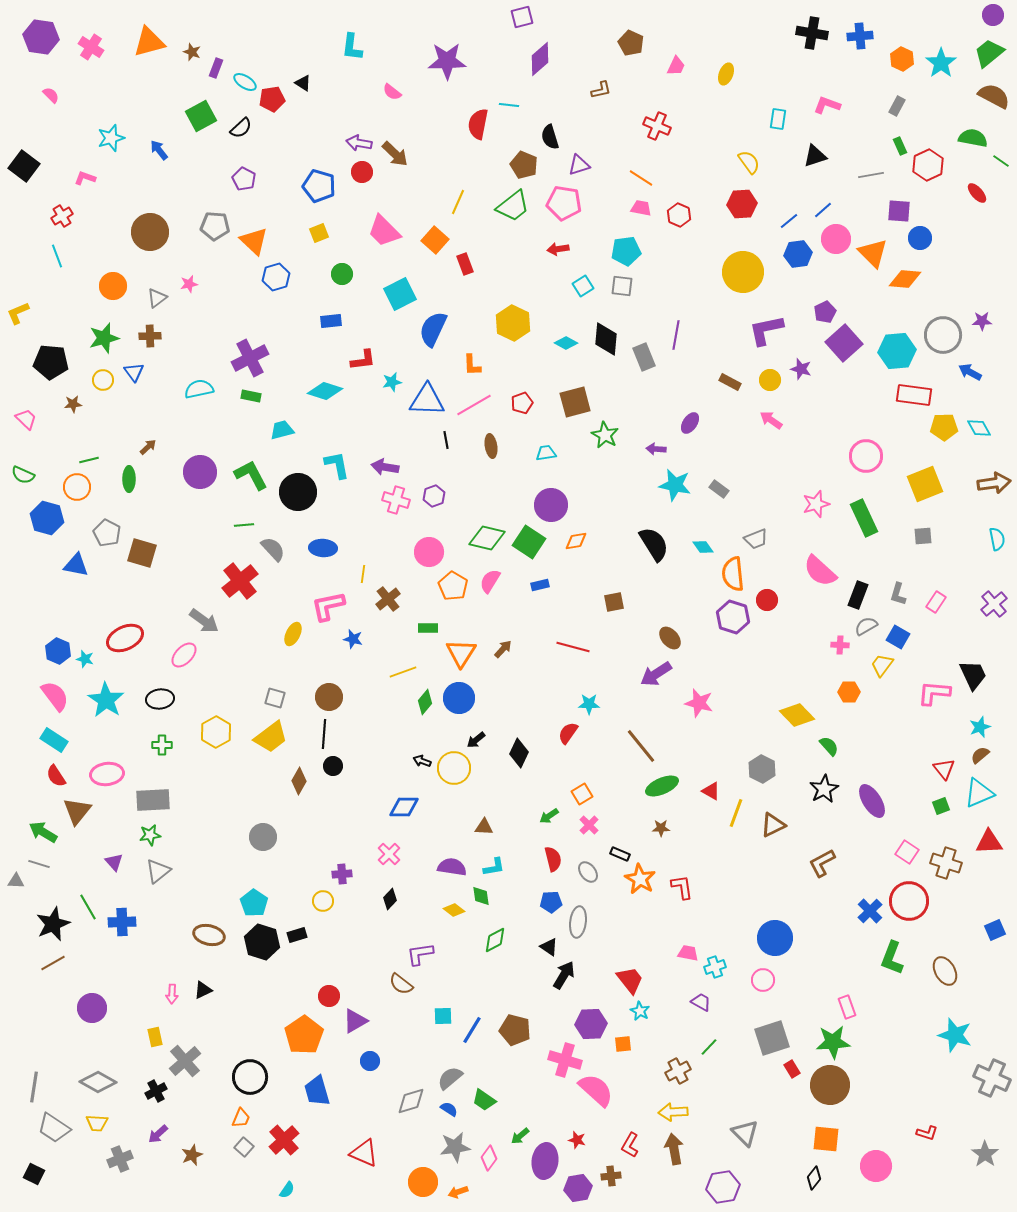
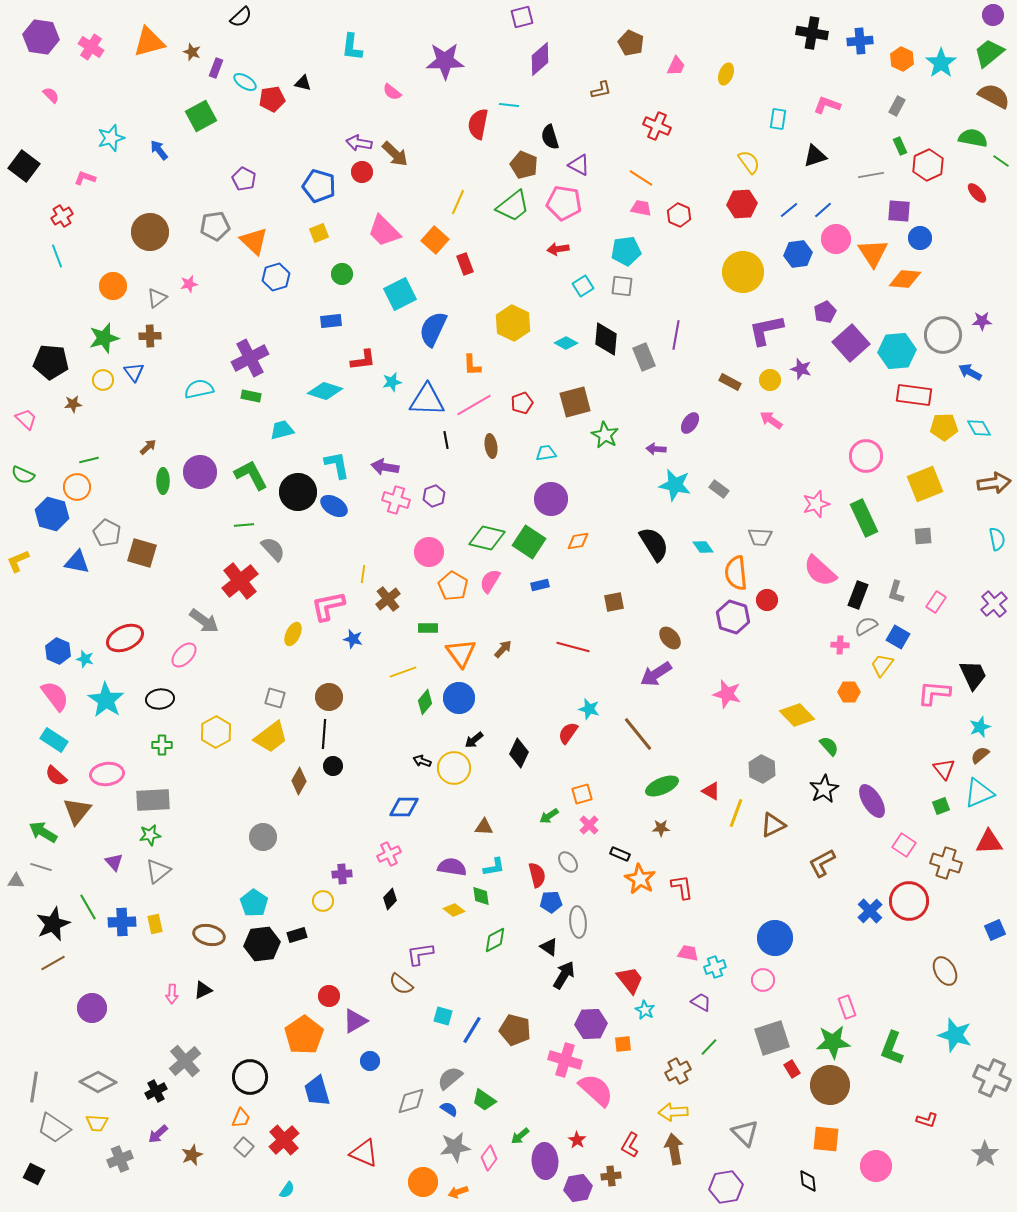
blue cross at (860, 36): moved 5 px down
purple star at (447, 61): moved 2 px left
black triangle at (303, 83): rotated 18 degrees counterclockwise
black semicircle at (241, 128): moved 111 px up
purple triangle at (579, 165): rotated 45 degrees clockwise
blue line at (789, 221): moved 11 px up
gray pentagon at (215, 226): rotated 12 degrees counterclockwise
orange triangle at (873, 253): rotated 12 degrees clockwise
yellow L-shape at (18, 313): moved 248 px down
purple square at (844, 343): moved 7 px right
green ellipse at (129, 479): moved 34 px right, 2 px down
purple circle at (551, 505): moved 6 px up
blue hexagon at (47, 518): moved 5 px right, 4 px up
gray trapezoid at (756, 539): moved 4 px right, 2 px up; rotated 25 degrees clockwise
orange diamond at (576, 541): moved 2 px right
blue ellipse at (323, 548): moved 11 px right, 42 px up; rotated 28 degrees clockwise
blue triangle at (76, 565): moved 1 px right, 3 px up
orange semicircle at (733, 574): moved 3 px right, 1 px up
gray L-shape at (898, 594): moved 2 px left, 2 px up
orange triangle at (461, 653): rotated 8 degrees counterclockwise
pink star at (699, 703): moved 28 px right, 9 px up
cyan star at (589, 704): moved 5 px down; rotated 15 degrees clockwise
black arrow at (476, 740): moved 2 px left
brown line at (641, 746): moved 3 px left, 12 px up
red semicircle at (56, 776): rotated 15 degrees counterclockwise
orange square at (582, 794): rotated 15 degrees clockwise
pink square at (907, 852): moved 3 px left, 7 px up
pink cross at (389, 854): rotated 20 degrees clockwise
red semicircle at (553, 859): moved 16 px left, 16 px down
gray line at (39, 864): moved 2 px right, 3 px down
gray ellipse at (588, 872): moved 20 px left, 10 px up
gray ellipse at (578, 922): rotated 12 degrees counterclockwise
black hexagon at (262, 942): moved 2 px down; rotated 24 degrees counterclockwise
green L-shape at (892, 958): moved 90 px down
cyan star at (640, 1011): moved 5 px right, 1 px up
cyan square at (443, 1016): rotated 18 degrees clockwise
yellow rectangle at (155, 1037): moved 113 px up
red L-shape at (927, 1133): moved 13 px up
red star at (577, 1140): rotated 18 degrees clockwise
purple ellipse at (545, 1161): rotated 12 degrees counterclockwise
black diamond at (814, 1178): moved 6 px left, 3 px down; rotated 45 degrees counterclockwise
purple hexagon at (723, 1187): moved 3 px right
